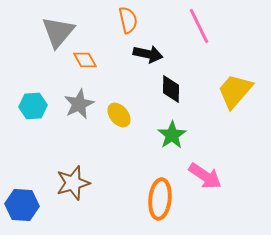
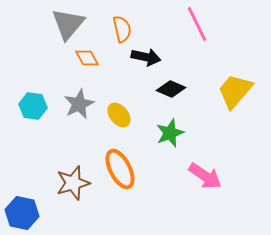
orange semicircle: moved 6 px left, 9 px down
pink line: moved 2 px left, 2 px up
gray triangle: moved 10 px right, 8 px up
black arrow: moved 2 px left, 3 px down
orange diamond: moved 2 px right, 2 px up
black diamond: rotated 68 degrees counterclockwise
cyan hexagon: rotated 12 degrees clockwise
green star: moved 2 px left, 2 px up; rotated 12 degrees clockwise
orange ellipse: moved 40 px left, 30 px up; rotated 33 degrees counterclockwise
blue hexagon: moved 8 px down; rotated 8 degrees clockwise
